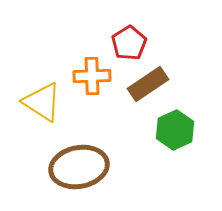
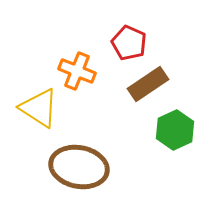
red pentagon: rotated 16 degrees counterclockwise
orange cross: moved 15 px left, 5 px up; rotated 24 degrees clockwise
yellow triangle: moved 3 px left, 6 px down
brown ellipse: rotated 22 degrees clockwise
